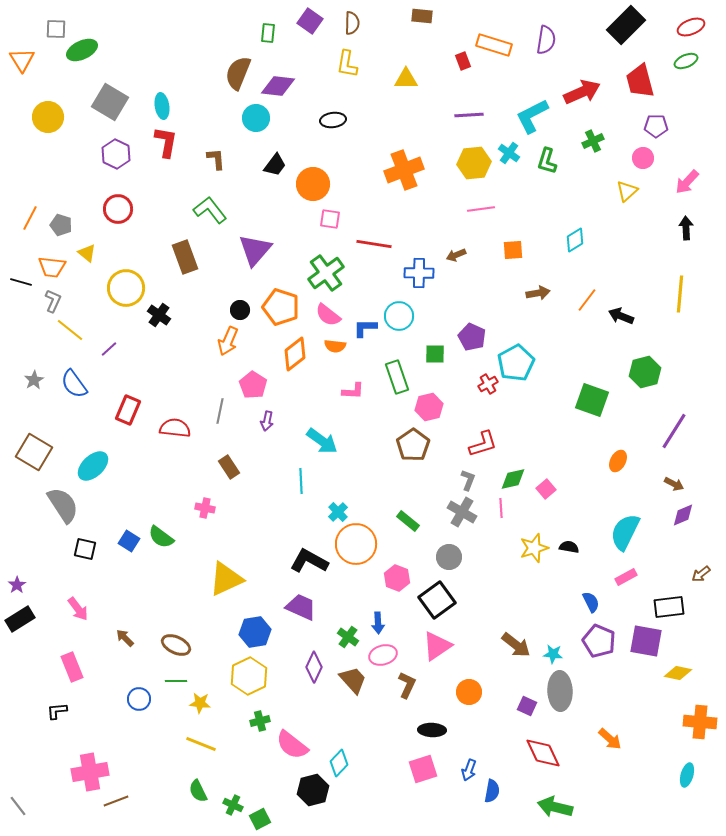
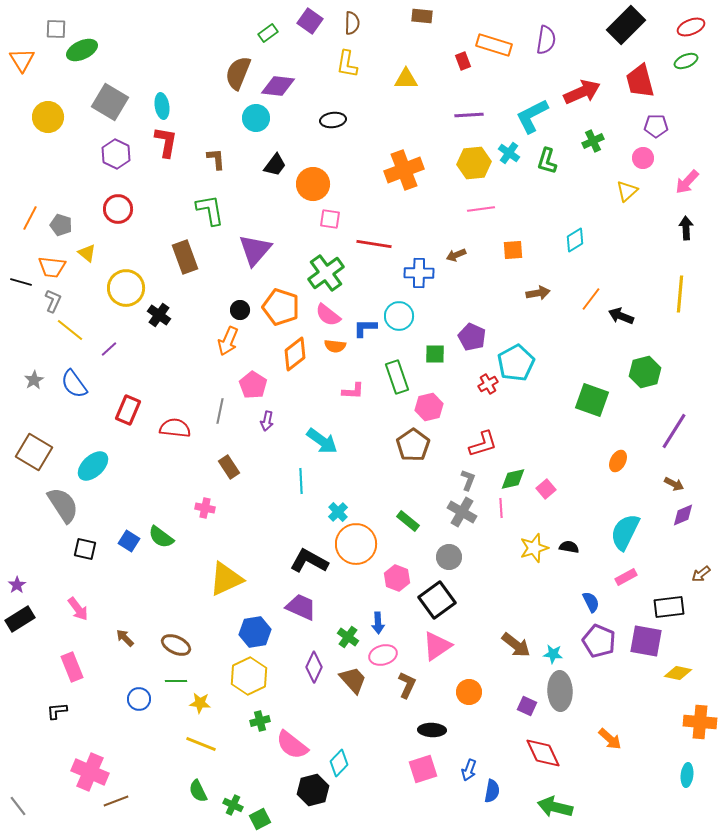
green rectangle at (268, 33): rotated 48 degrees clockwise
green L-shape at (210, 210): rotated 28 degrees clockwise
orange line at (587, 300): moved 4 px right, 1 px up
pink cross at (90, 772): rotated 33 degrees clockwise
cyan ellipse at (687, 775): rotated 10 degrees counterclockwise
